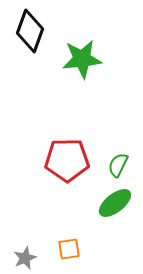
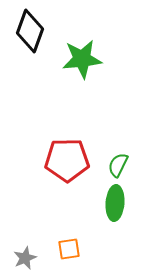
green ellipse: rotated 48 degrees counterclockwise
